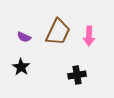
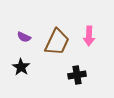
brown trapezoid: moved 1 px left, 10 px down
